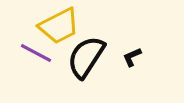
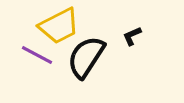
purple line: moved 1 px right, 2 px down
black L-shape: moved 21 px up
